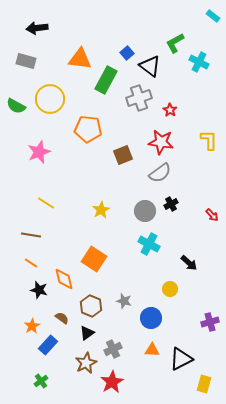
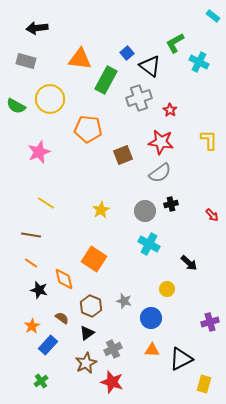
black cross at (171, 204): rotated 16 degrees clockwise
yellow circle at (170, 289): moved 3 px left
red star at (112, 382): rotated 25 degrees counterclockwise
